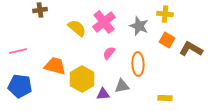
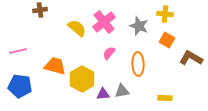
brown L-shape: moved 9 px down
gray triangle: moved 5 px down
